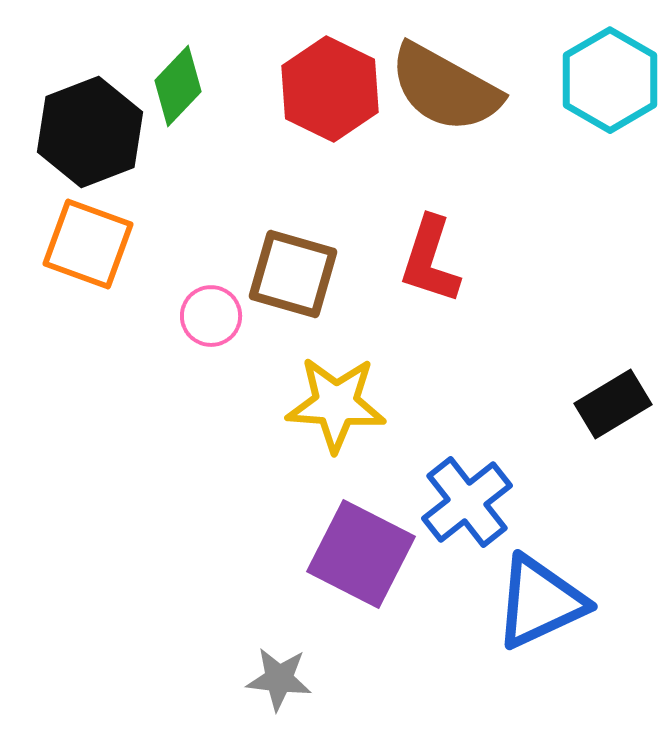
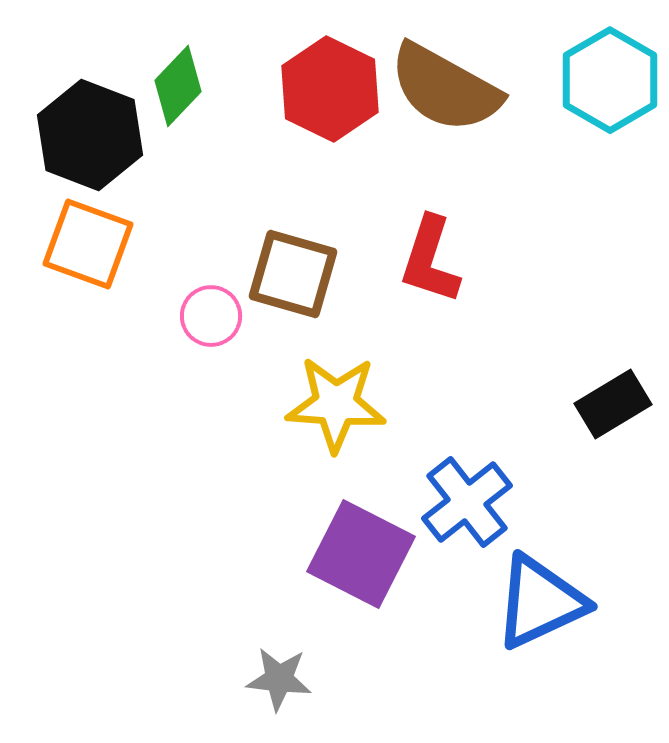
black hexagon: moved 3 px down; rotated 18 degrees counterclockwise
